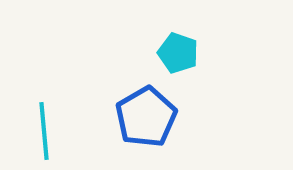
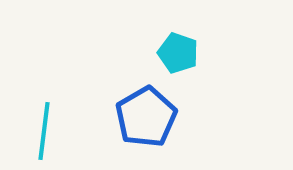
cyan line: rotated 12 degrees clockwise
